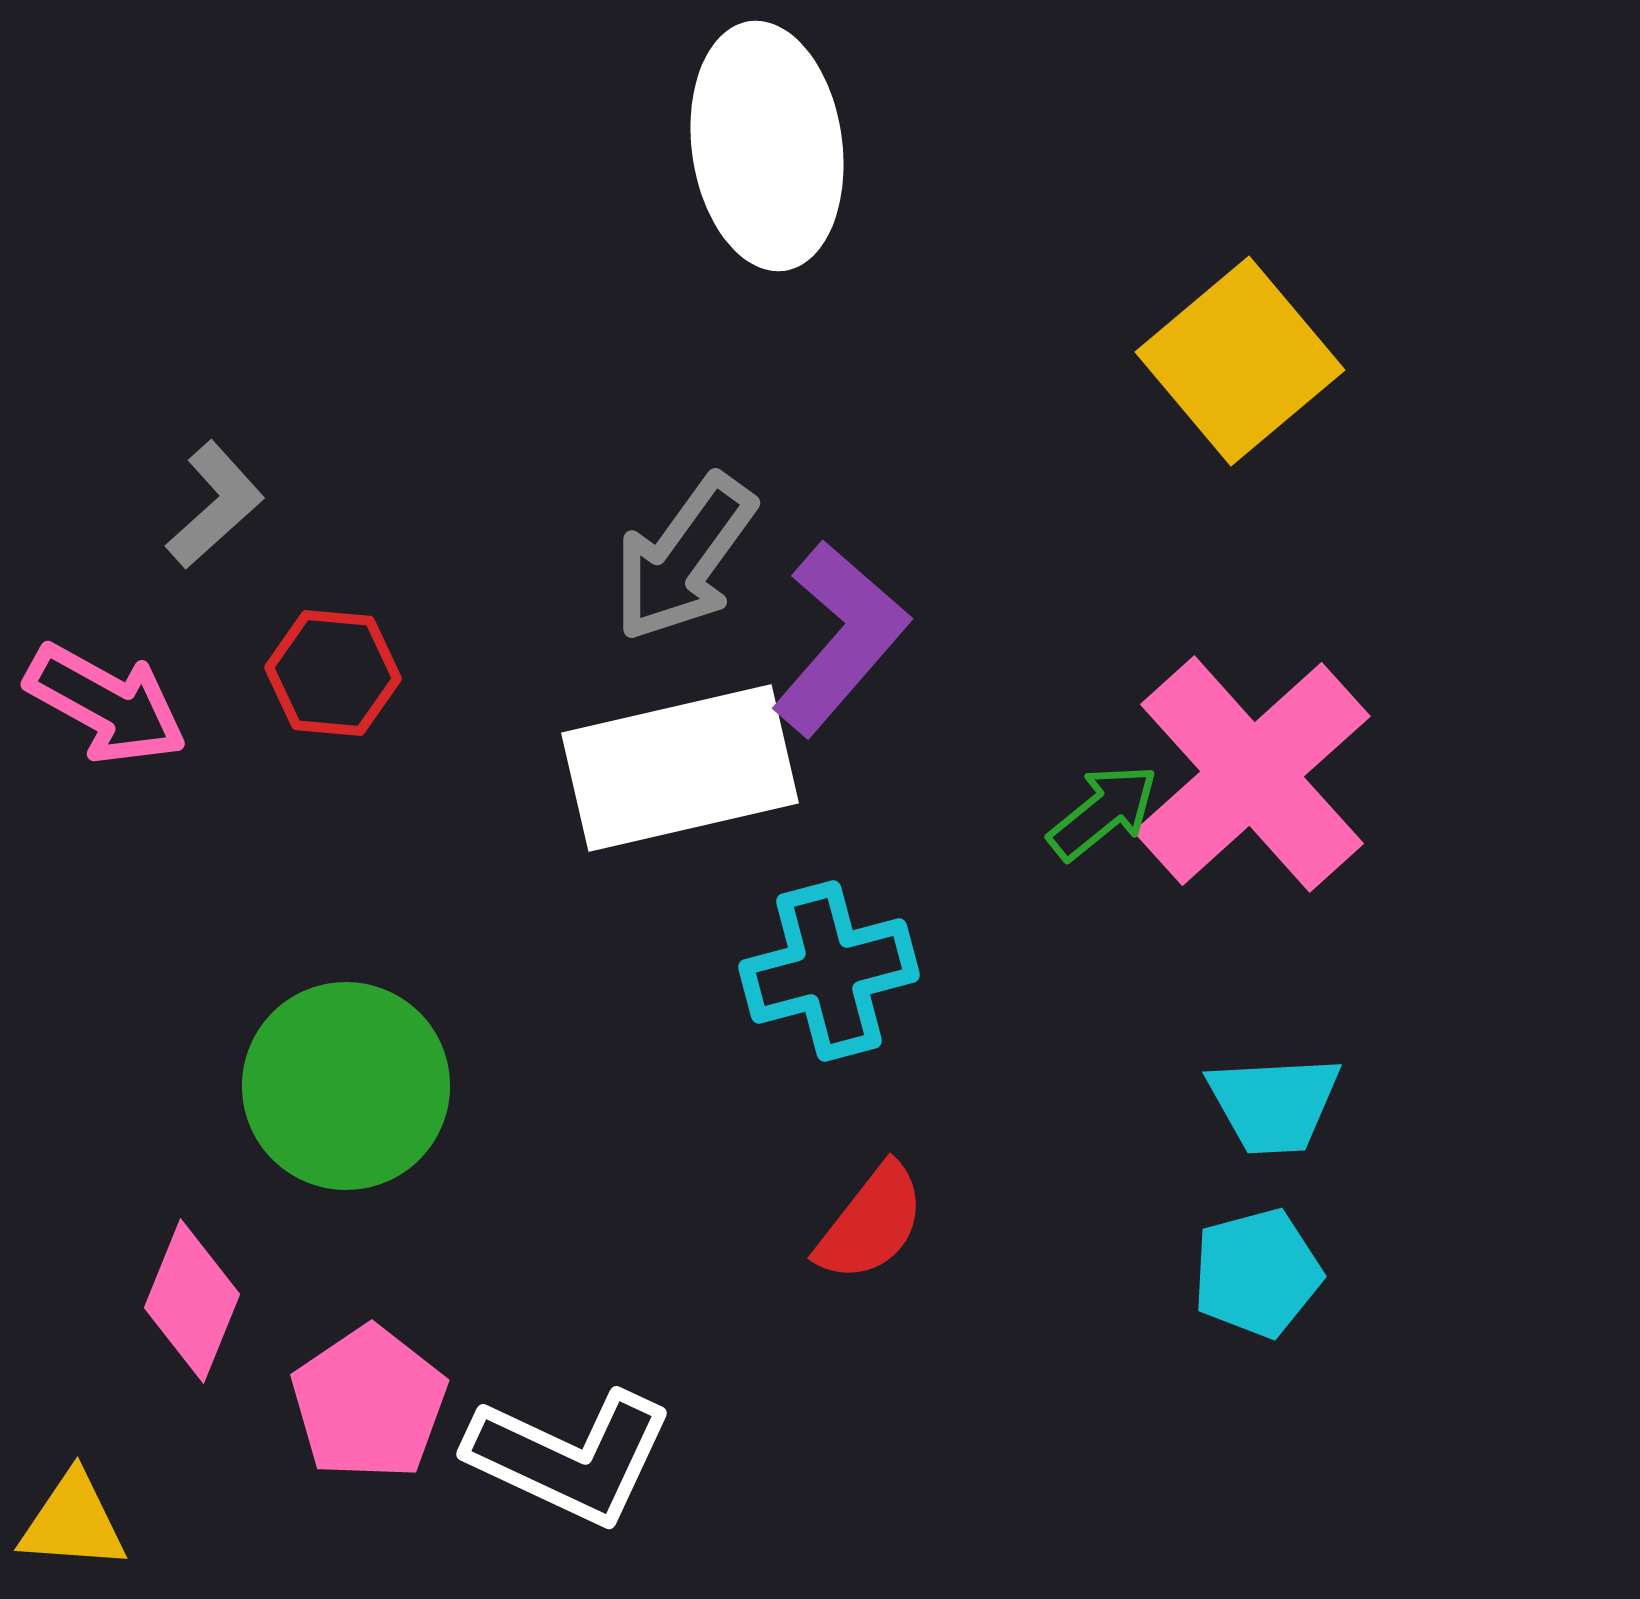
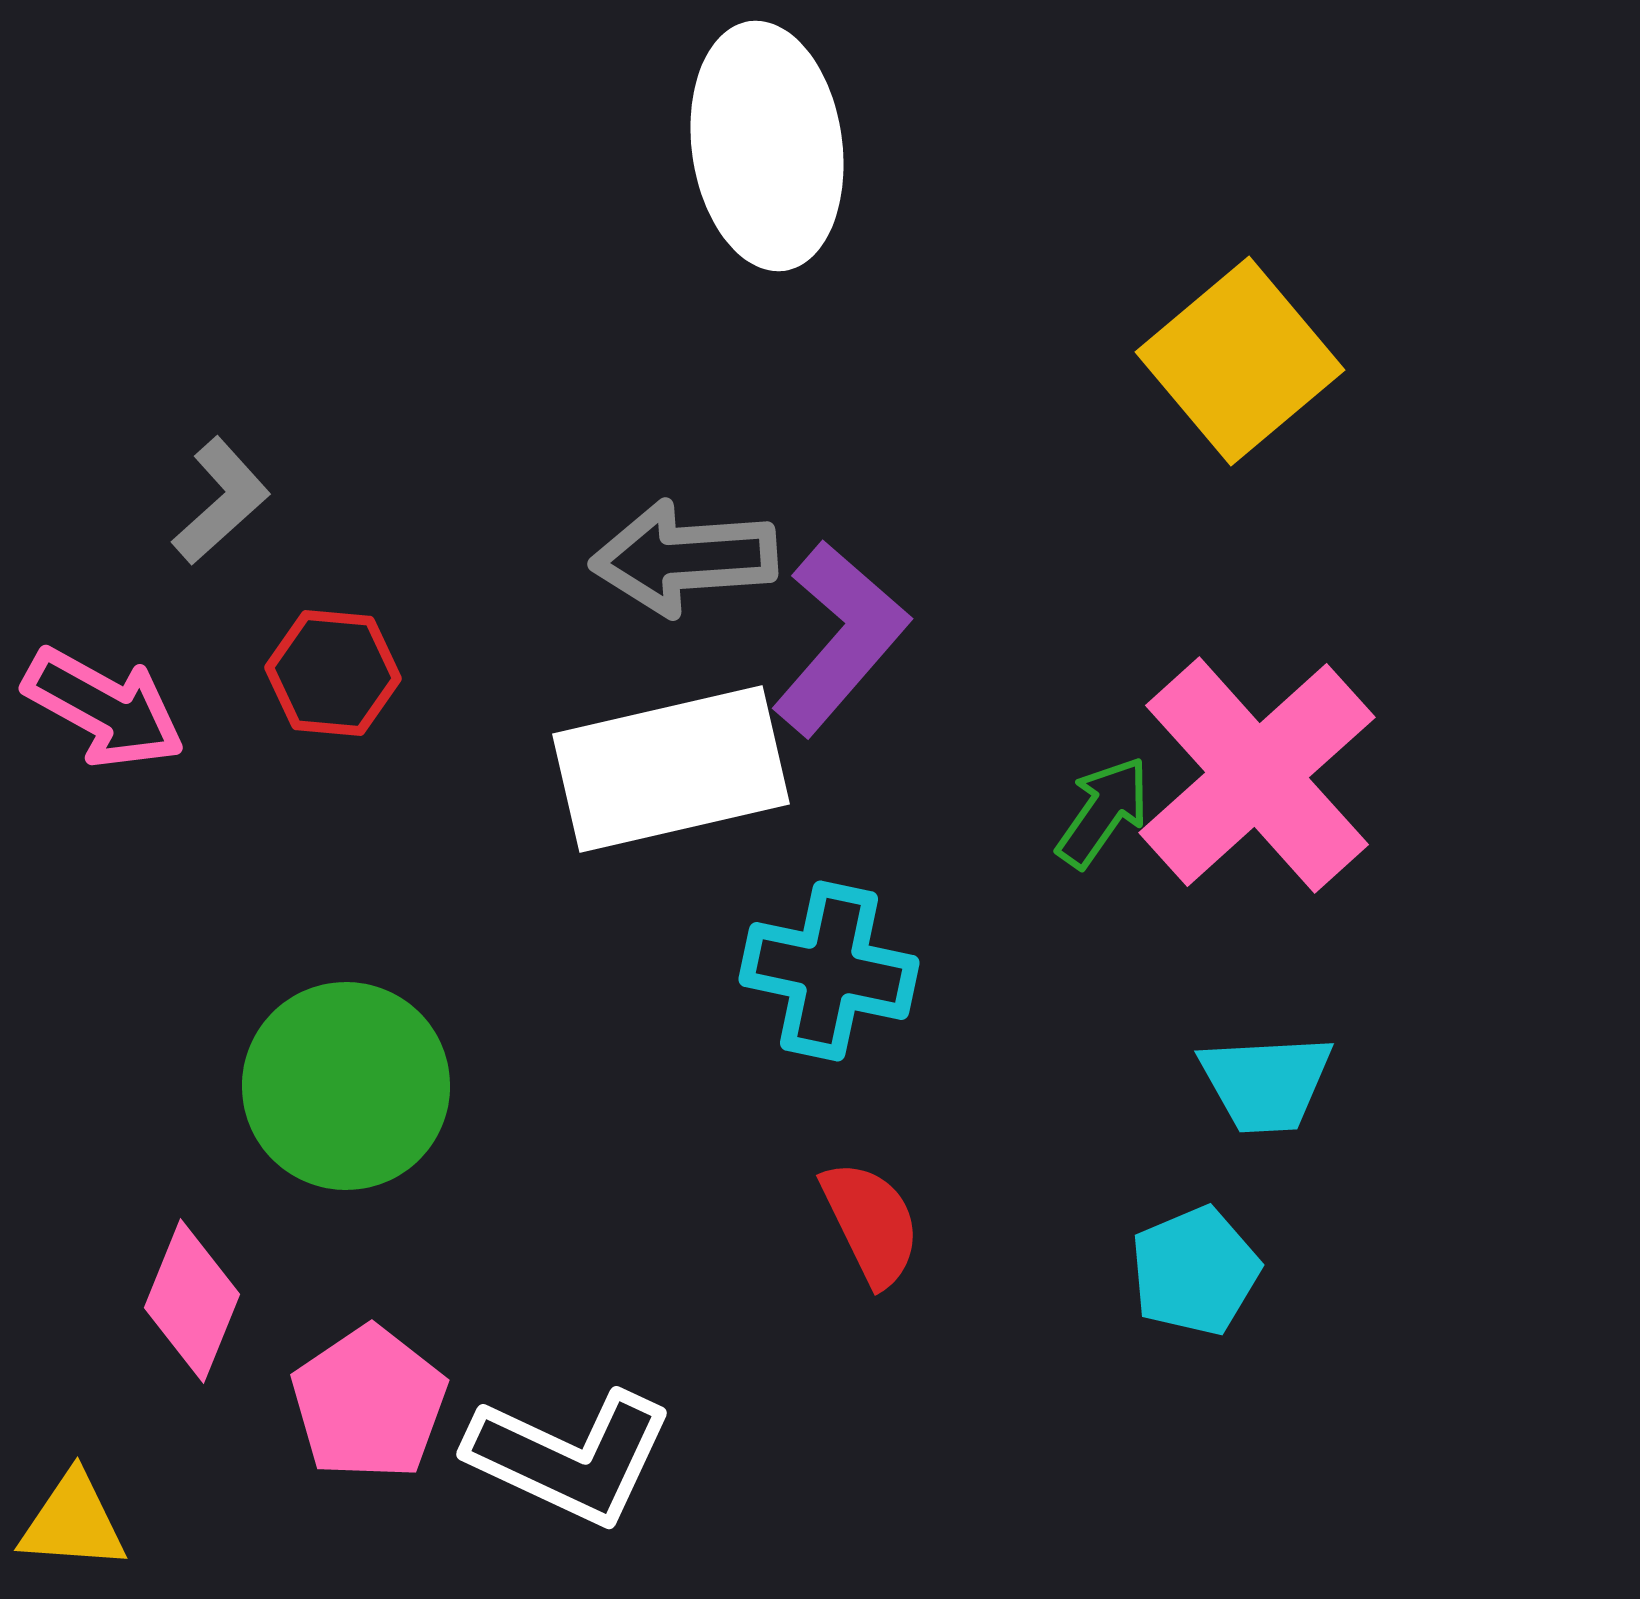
gray L-shape: moved 6 px right, 4 px up
gray arrow: rotated 50 degrees clockwise
pink arrow: moved 2 px left, 4 px down
white rectangle: moved 9 px left, 1 px down
pink cross: moved 5 px right, 1 px down
green arrow: rotated 16 degrees counterclockwise
cyan cross: rotated 27 degrees clockwise
cyan trapezoid: moved 8 px left, 21 px up
red semicircle: rotated 64 degrees counterclockwise
cyan pentagon: moved 62 px left, 2 px up; rotated 8 degrees counterclockwise
